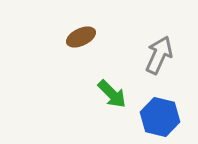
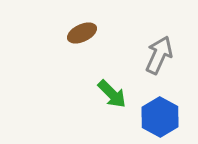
brown ellipse: moved 1 px right, 4 px up
blue hexagon: rotated 15 degrees clockwise
